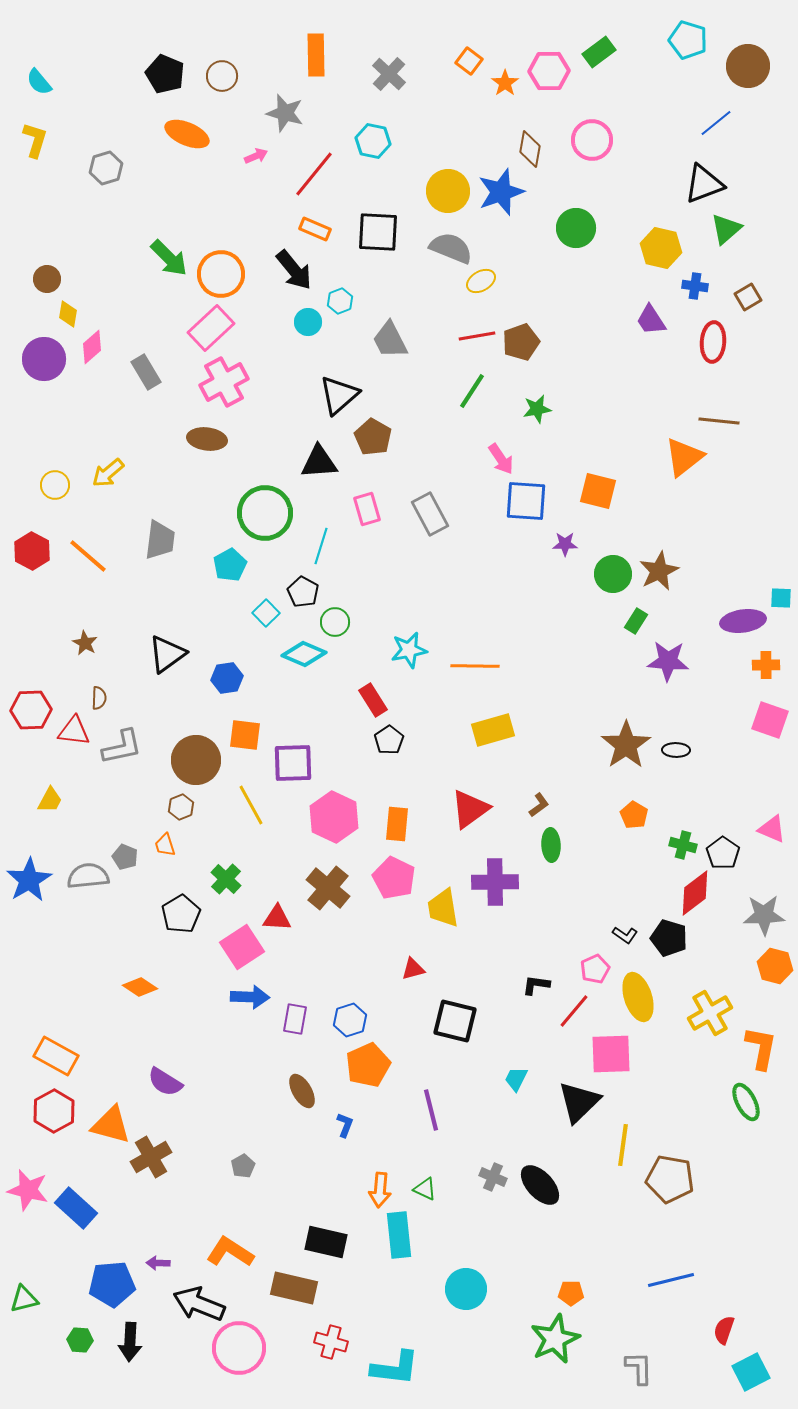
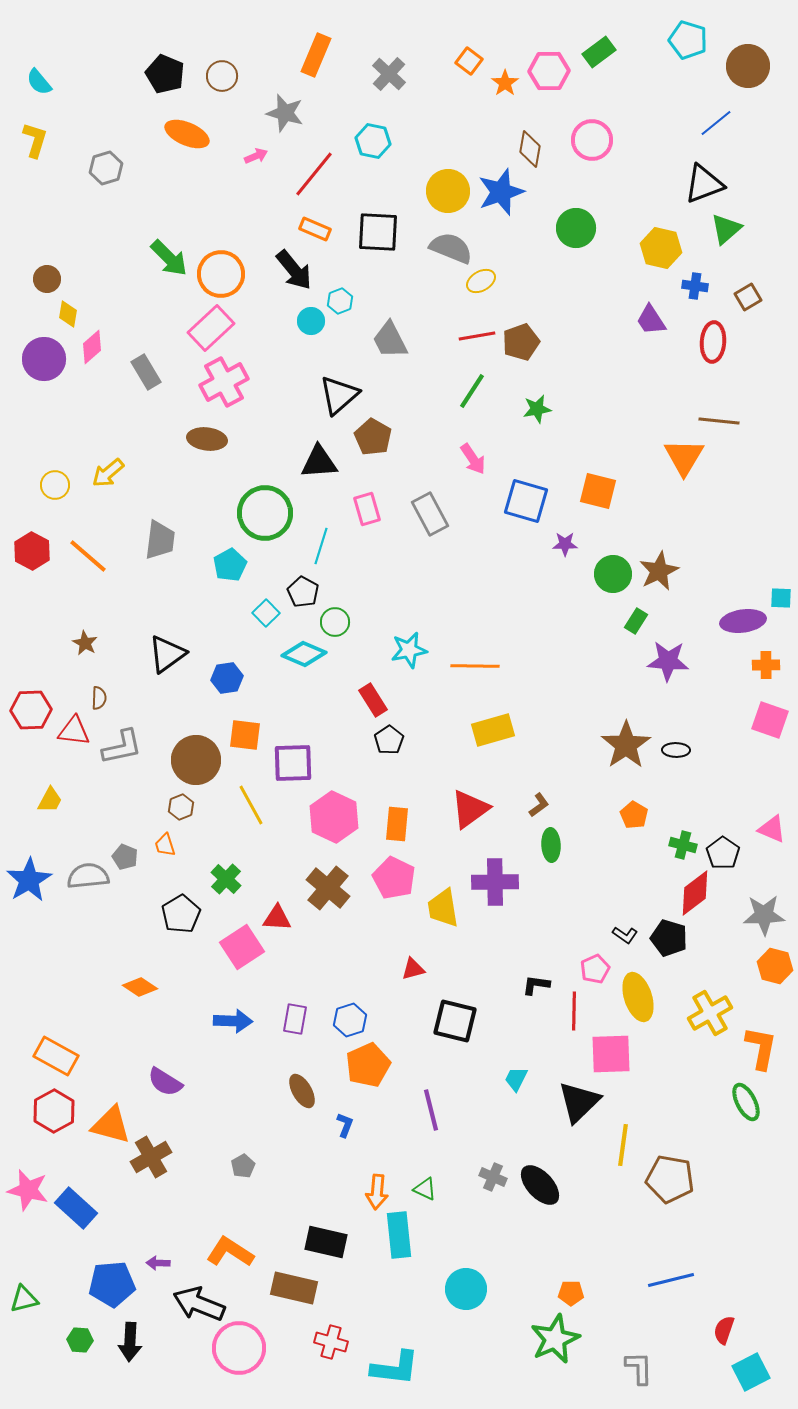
orange rectangle at (316, 55): rotated 24 degrees clockwise
cyan circle at (308, 322): moved 3 px right, 1 px up
orange triangle at (684, 457): rotated 21 degrees counterclockwise
pink arrow at (501, 459): moved 28 px left
blue square at (526, 501): rotated 12 degrees clockwise
blue arrow at (250, 997): moved 17 px left, 24 px down
red line at (574, 1011): rotated 39 degrees counterclockwise
orange arrow at (380, 1190): moved 3 px left, 2 px down
